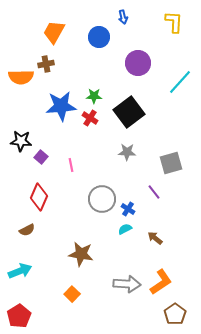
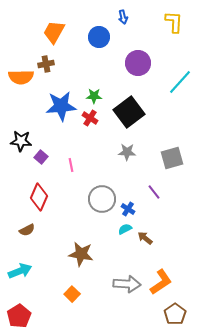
gray square: moved 1 px right, 5 px up
brown arrow: moved 10 px left
